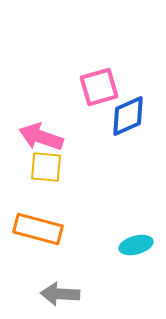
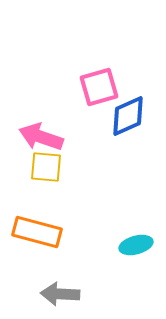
orange rectangle: moved 1 px left, 3 px down
